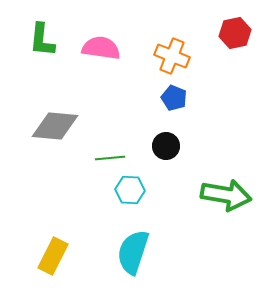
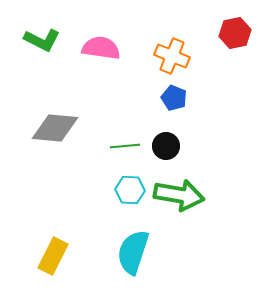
green L-shape: rotated 69 degrees counterclockwise
gray diamond: moved 2 px down
green line: moved 15 px right, 12 px up
green arrow: moved 47 px left
